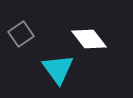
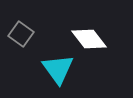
gray square: rotated 20 degrees counterclockwise
